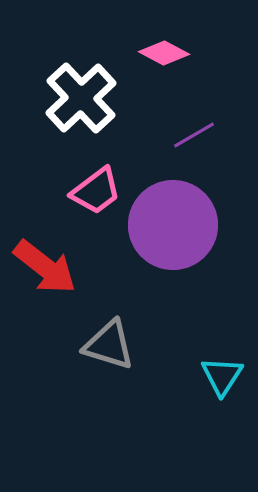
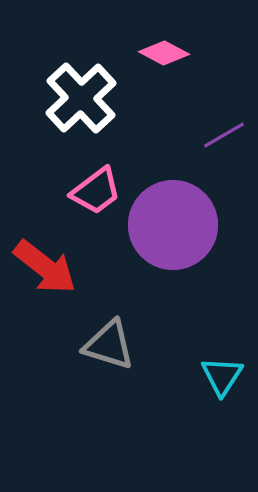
purple line: moved 30 px right
